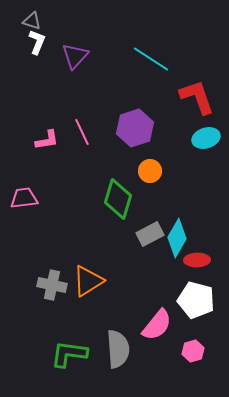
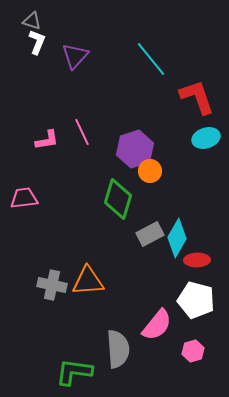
cyan line: rotated 18 degrees clockwise
purple hexagon: moved 21 px down
orange triangle: rotated 28 degrees clockwise
green L-shape: moved 5 px right, 18 px down
